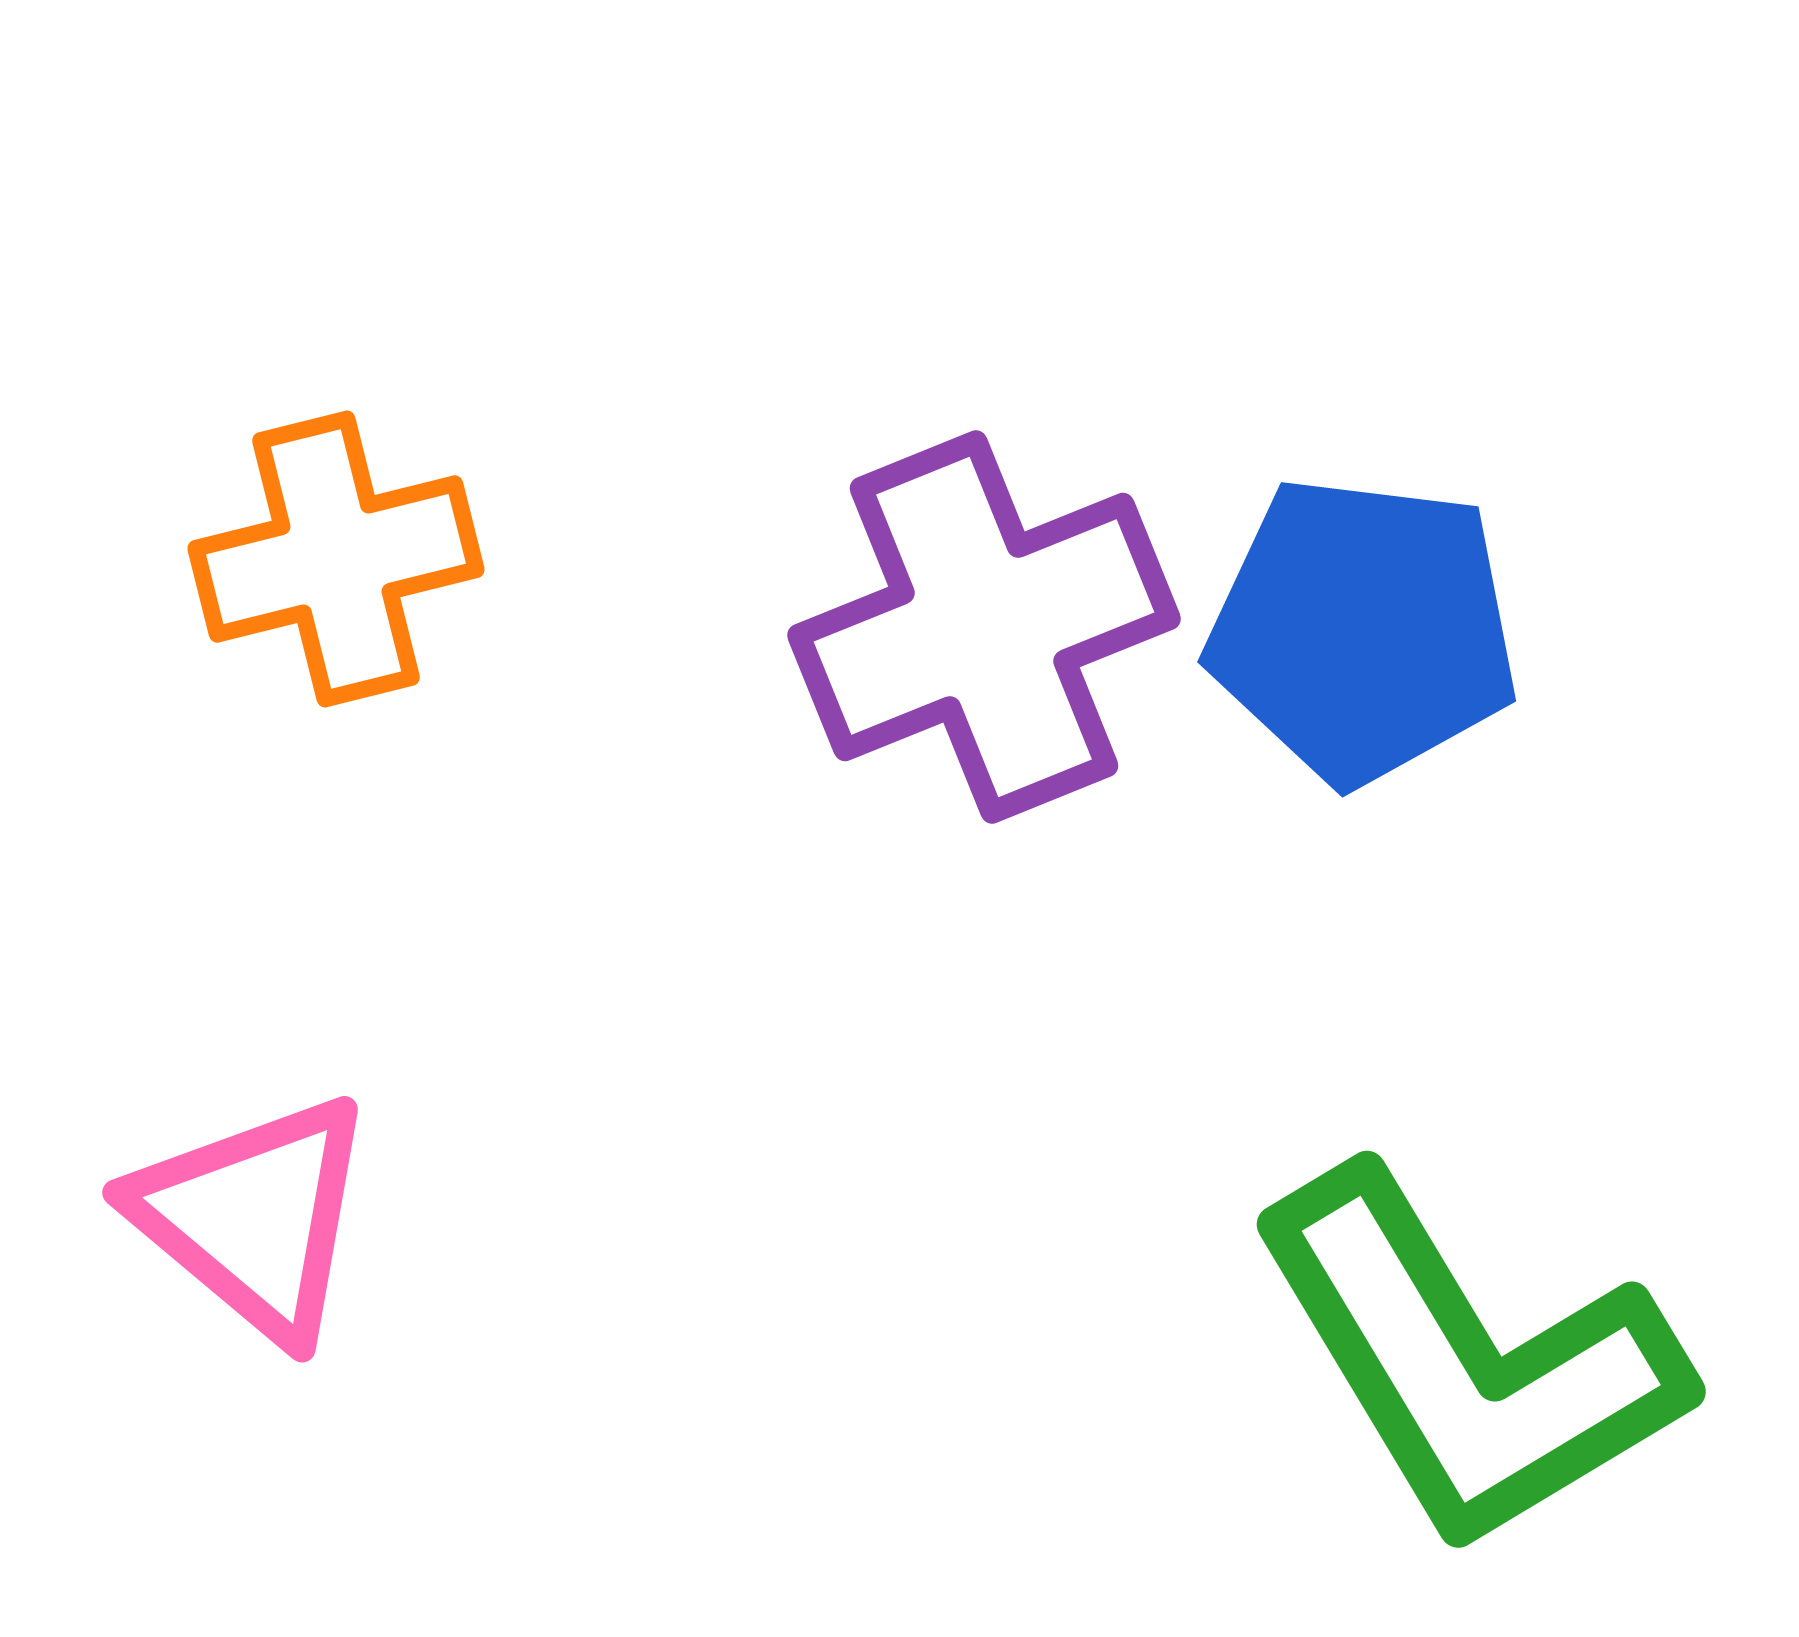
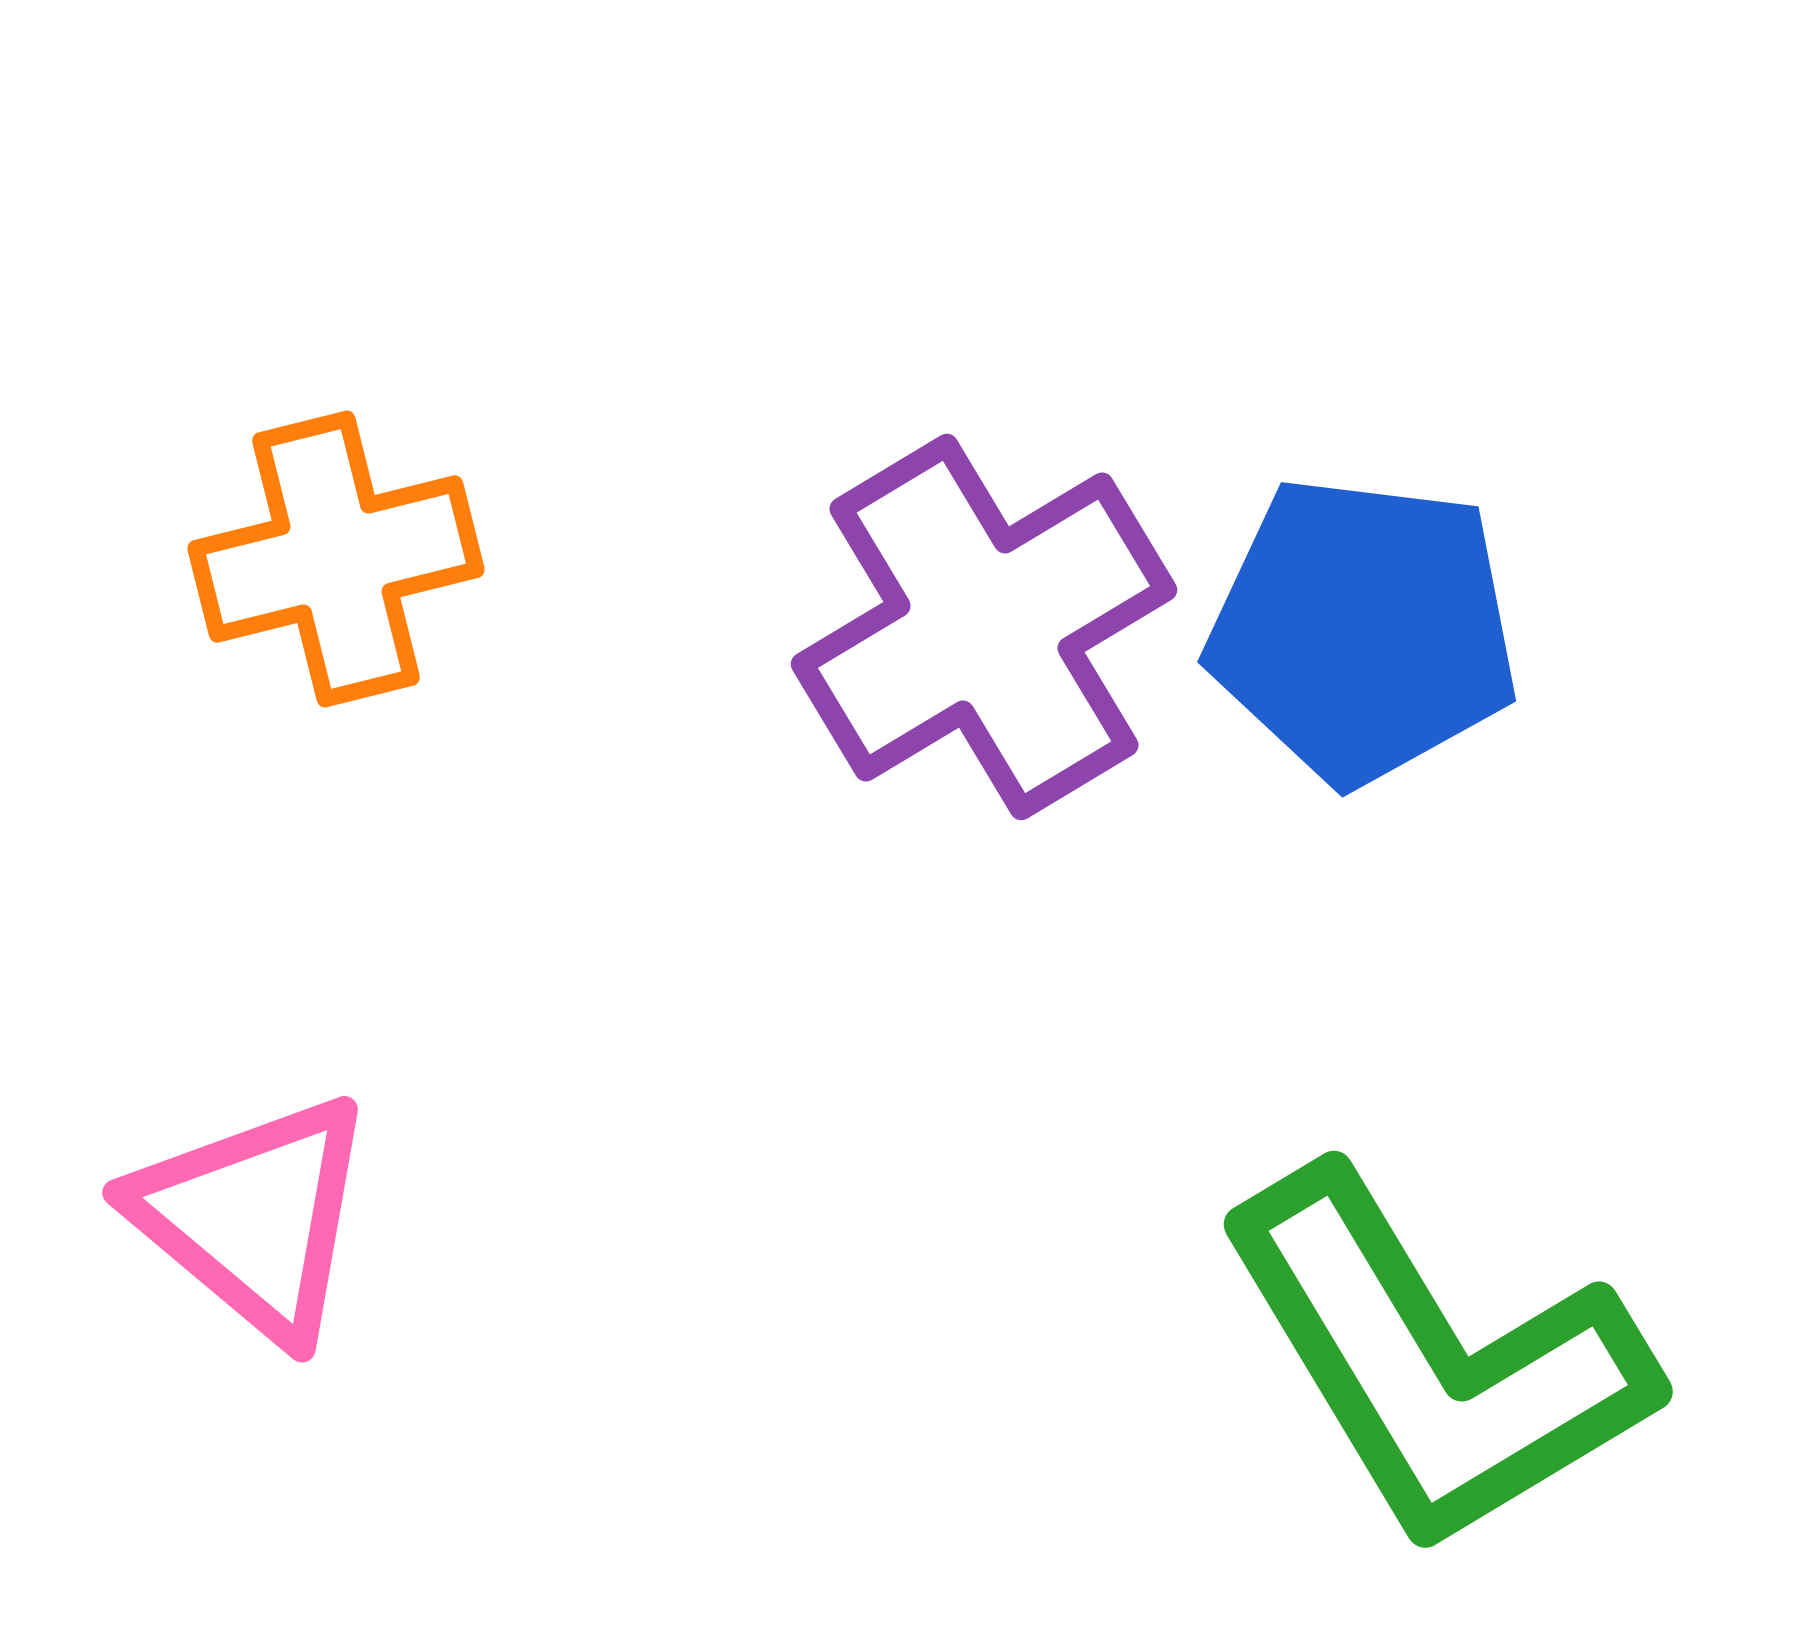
purple cross: rotated 9 degrees counterclockwise
green L-shape: moved 33 px left
